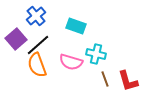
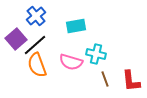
cyan rectangle: rotated 30 degrees counterclockwise
black line: moved 3 px left
red L-shape: moved 3 px right; rotated 10 degrees clockwise
